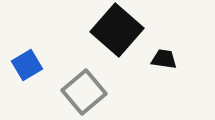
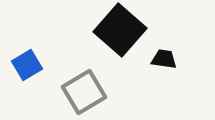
black square: moved 3 px right
gray square: rotated 9 degrees clockwise
